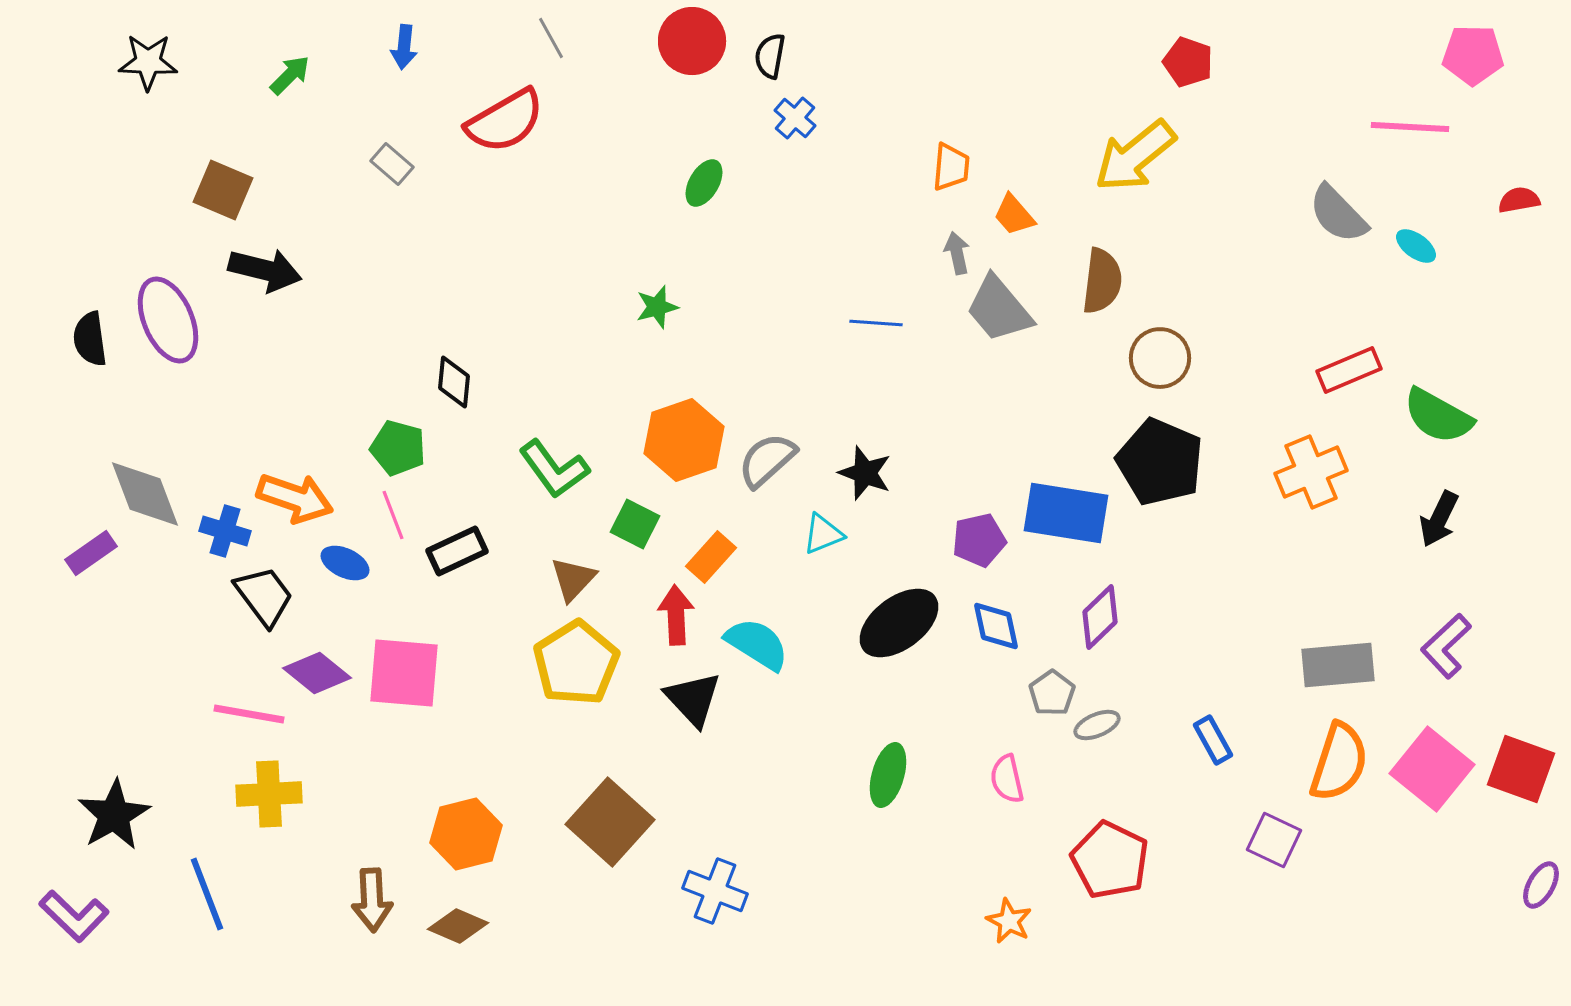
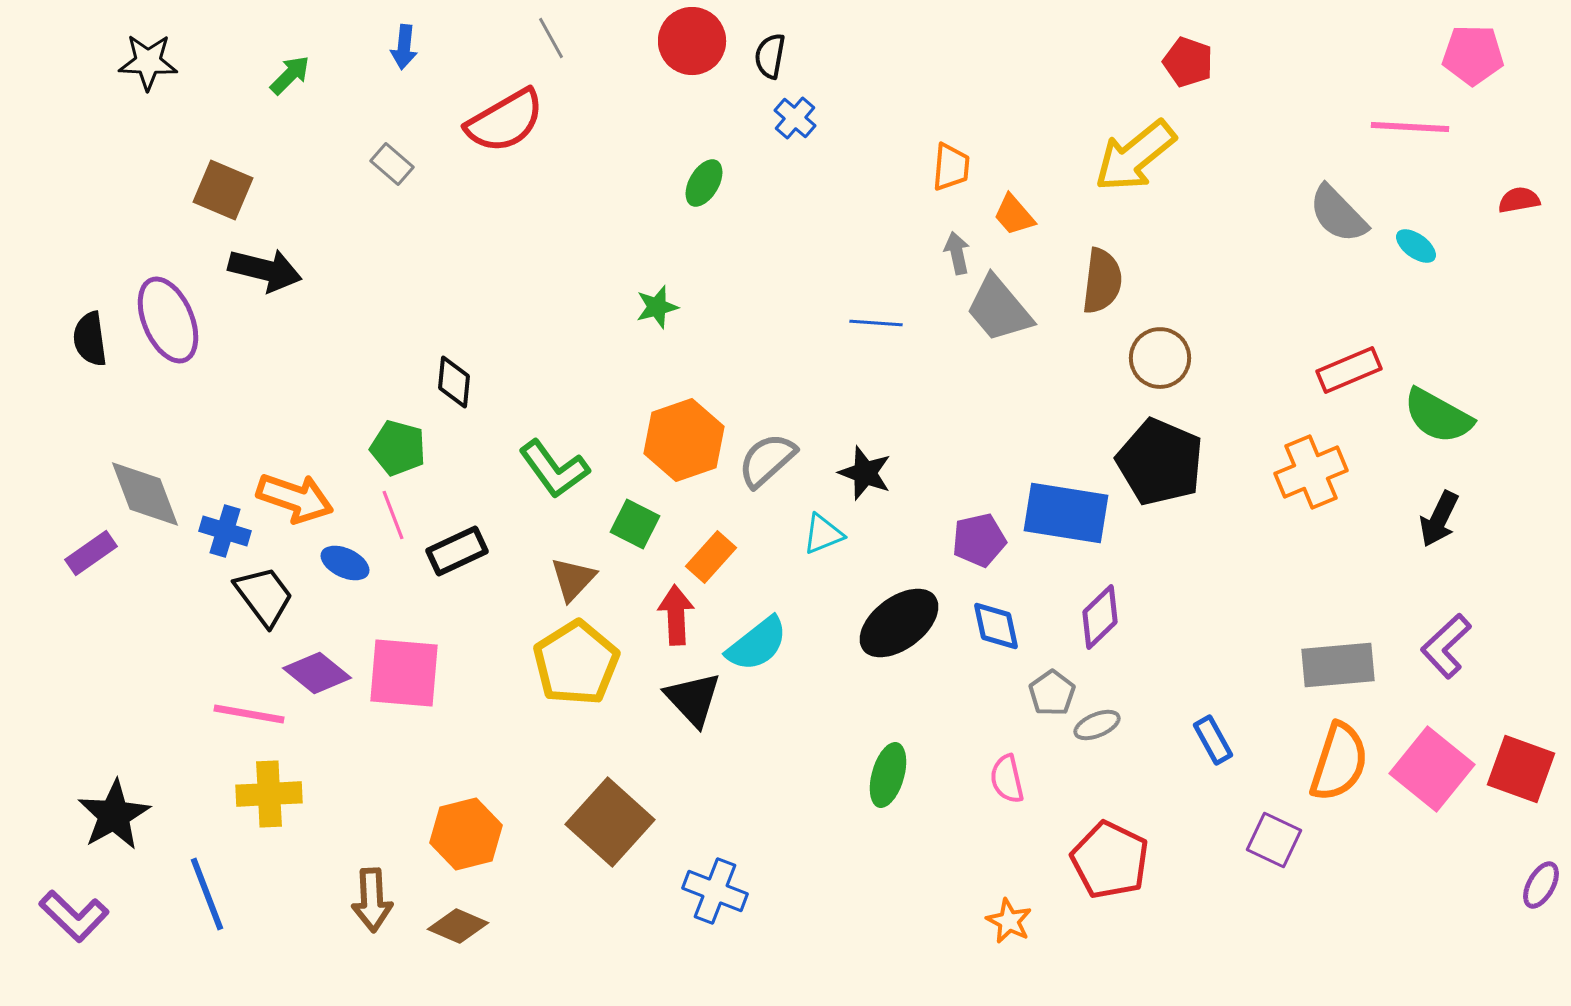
cyan semicircle at (757, 644): rotated 110 degrees clockwise
